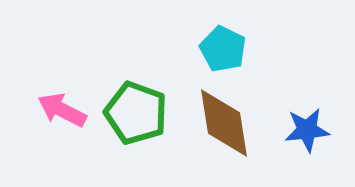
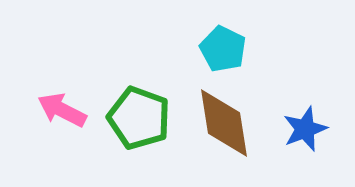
green pentagon: moved 3 px right, 5 px down
blue star: moved 2 px left, 1 px up; rotated 15 degrees counterclockwise
